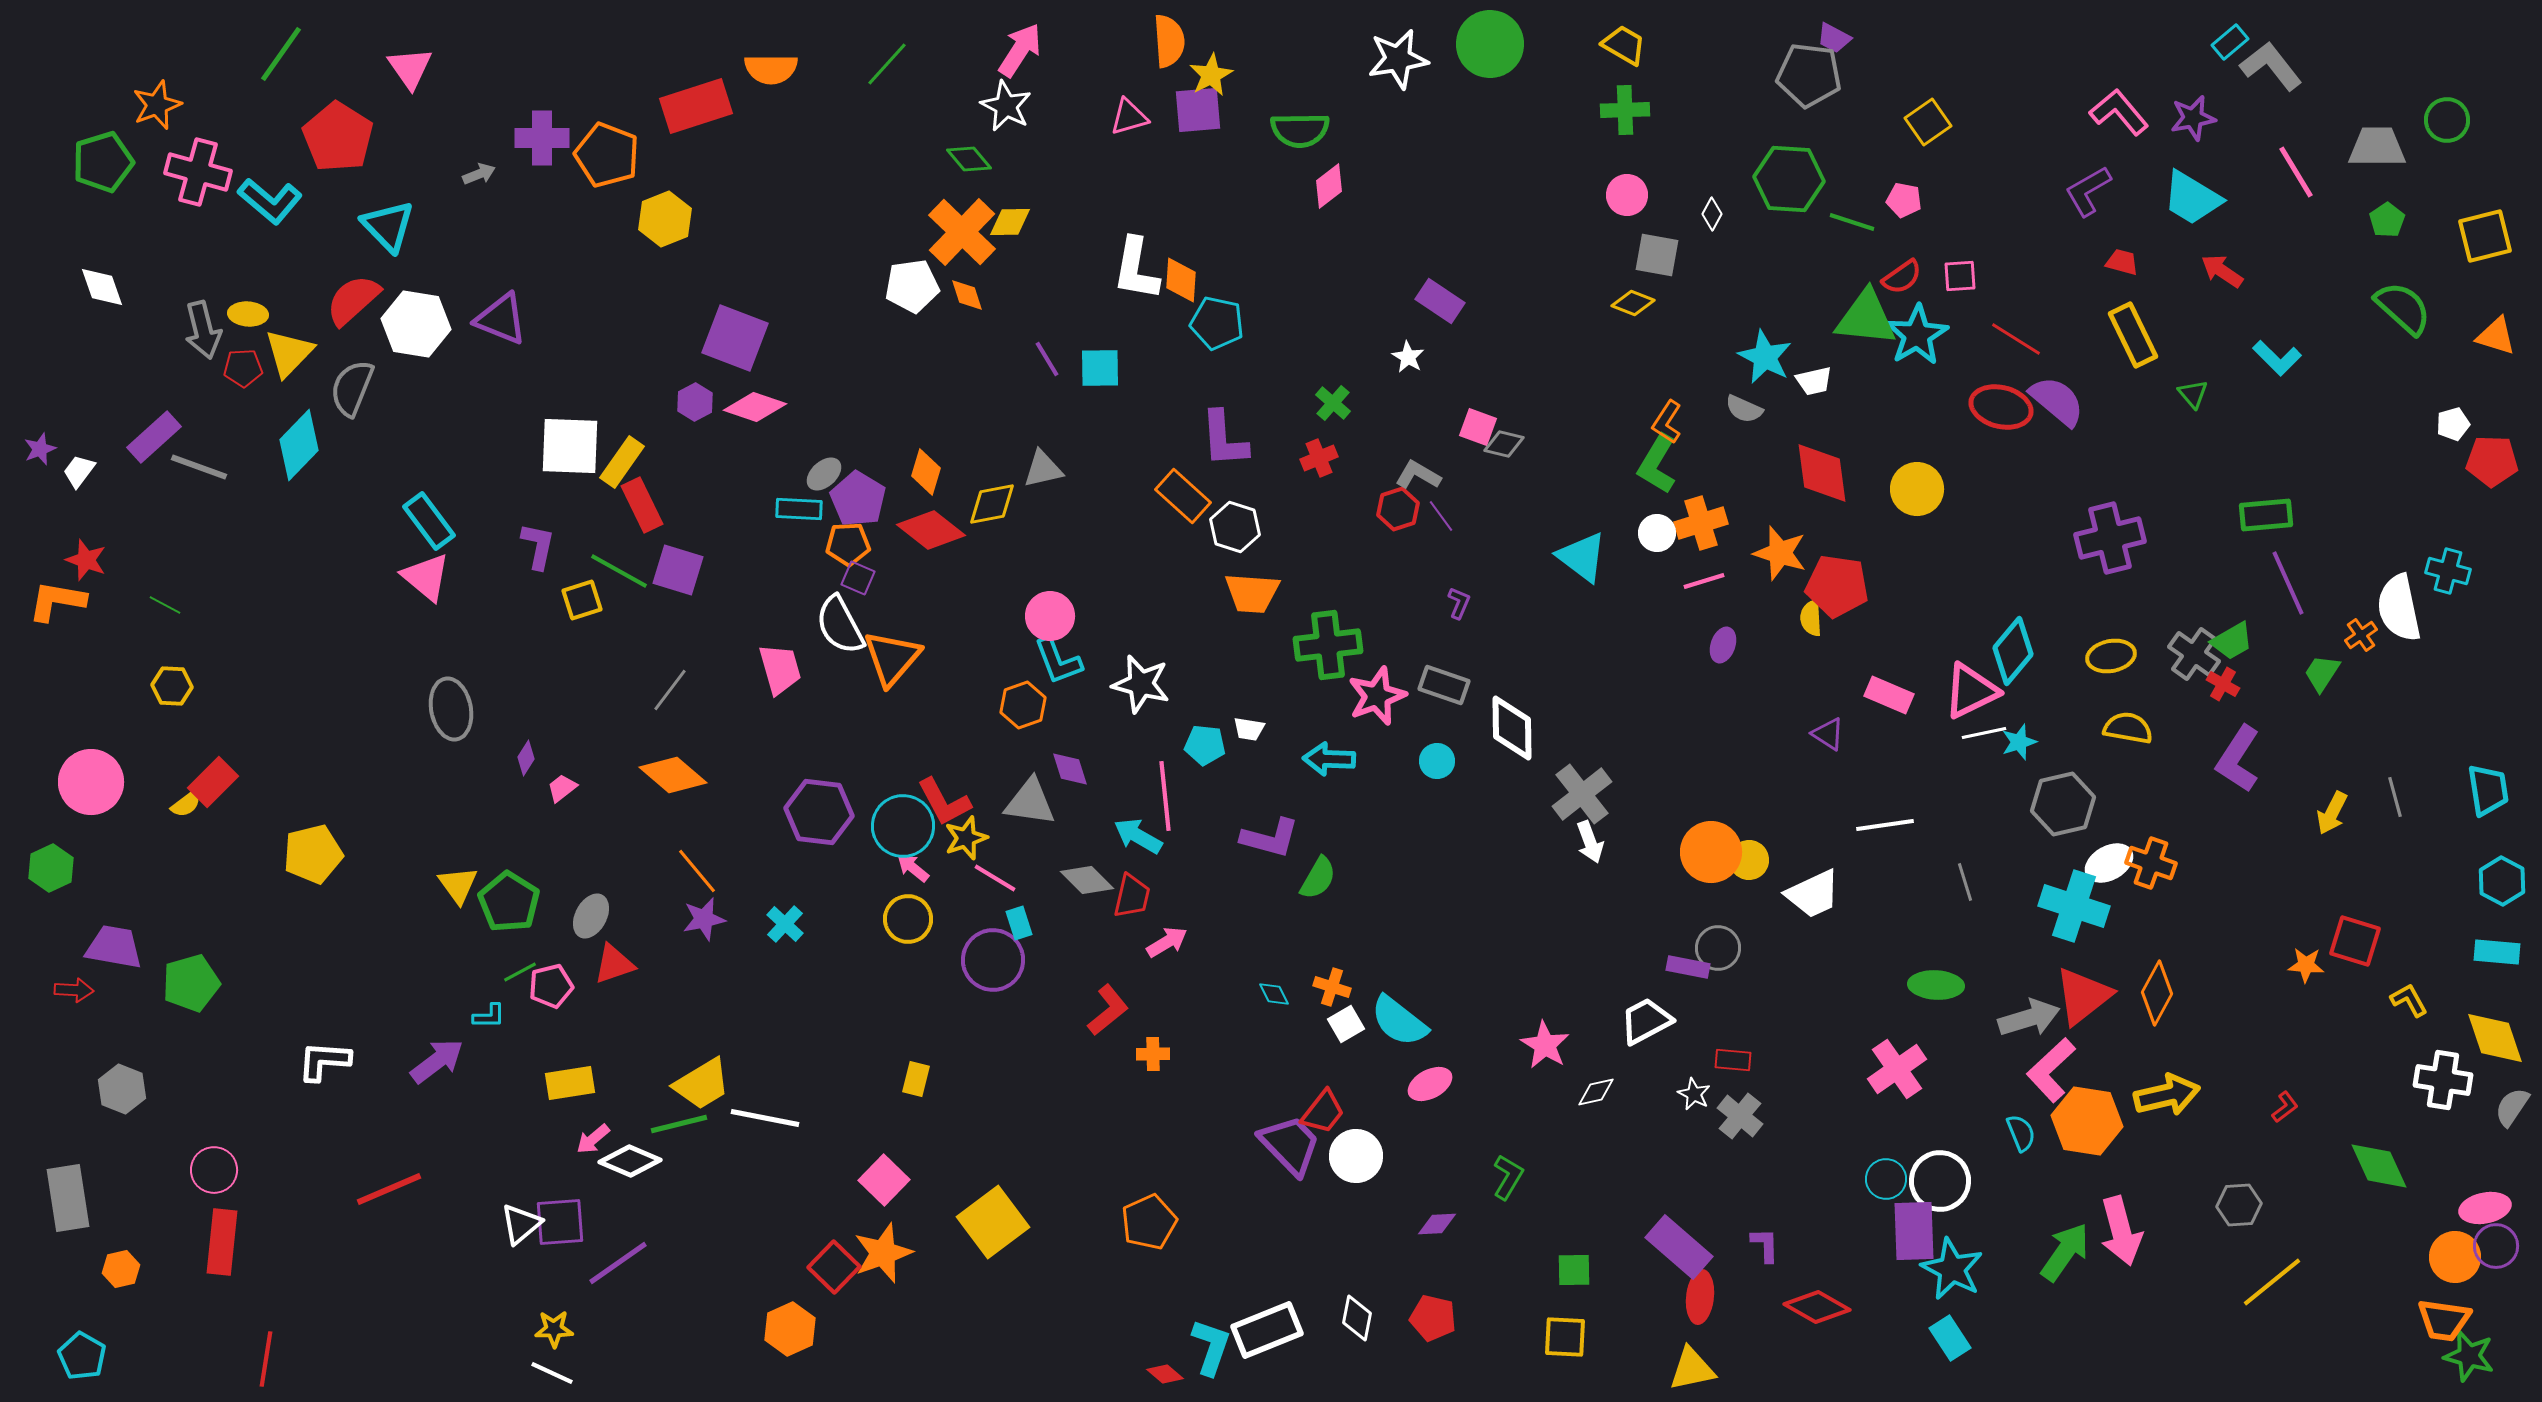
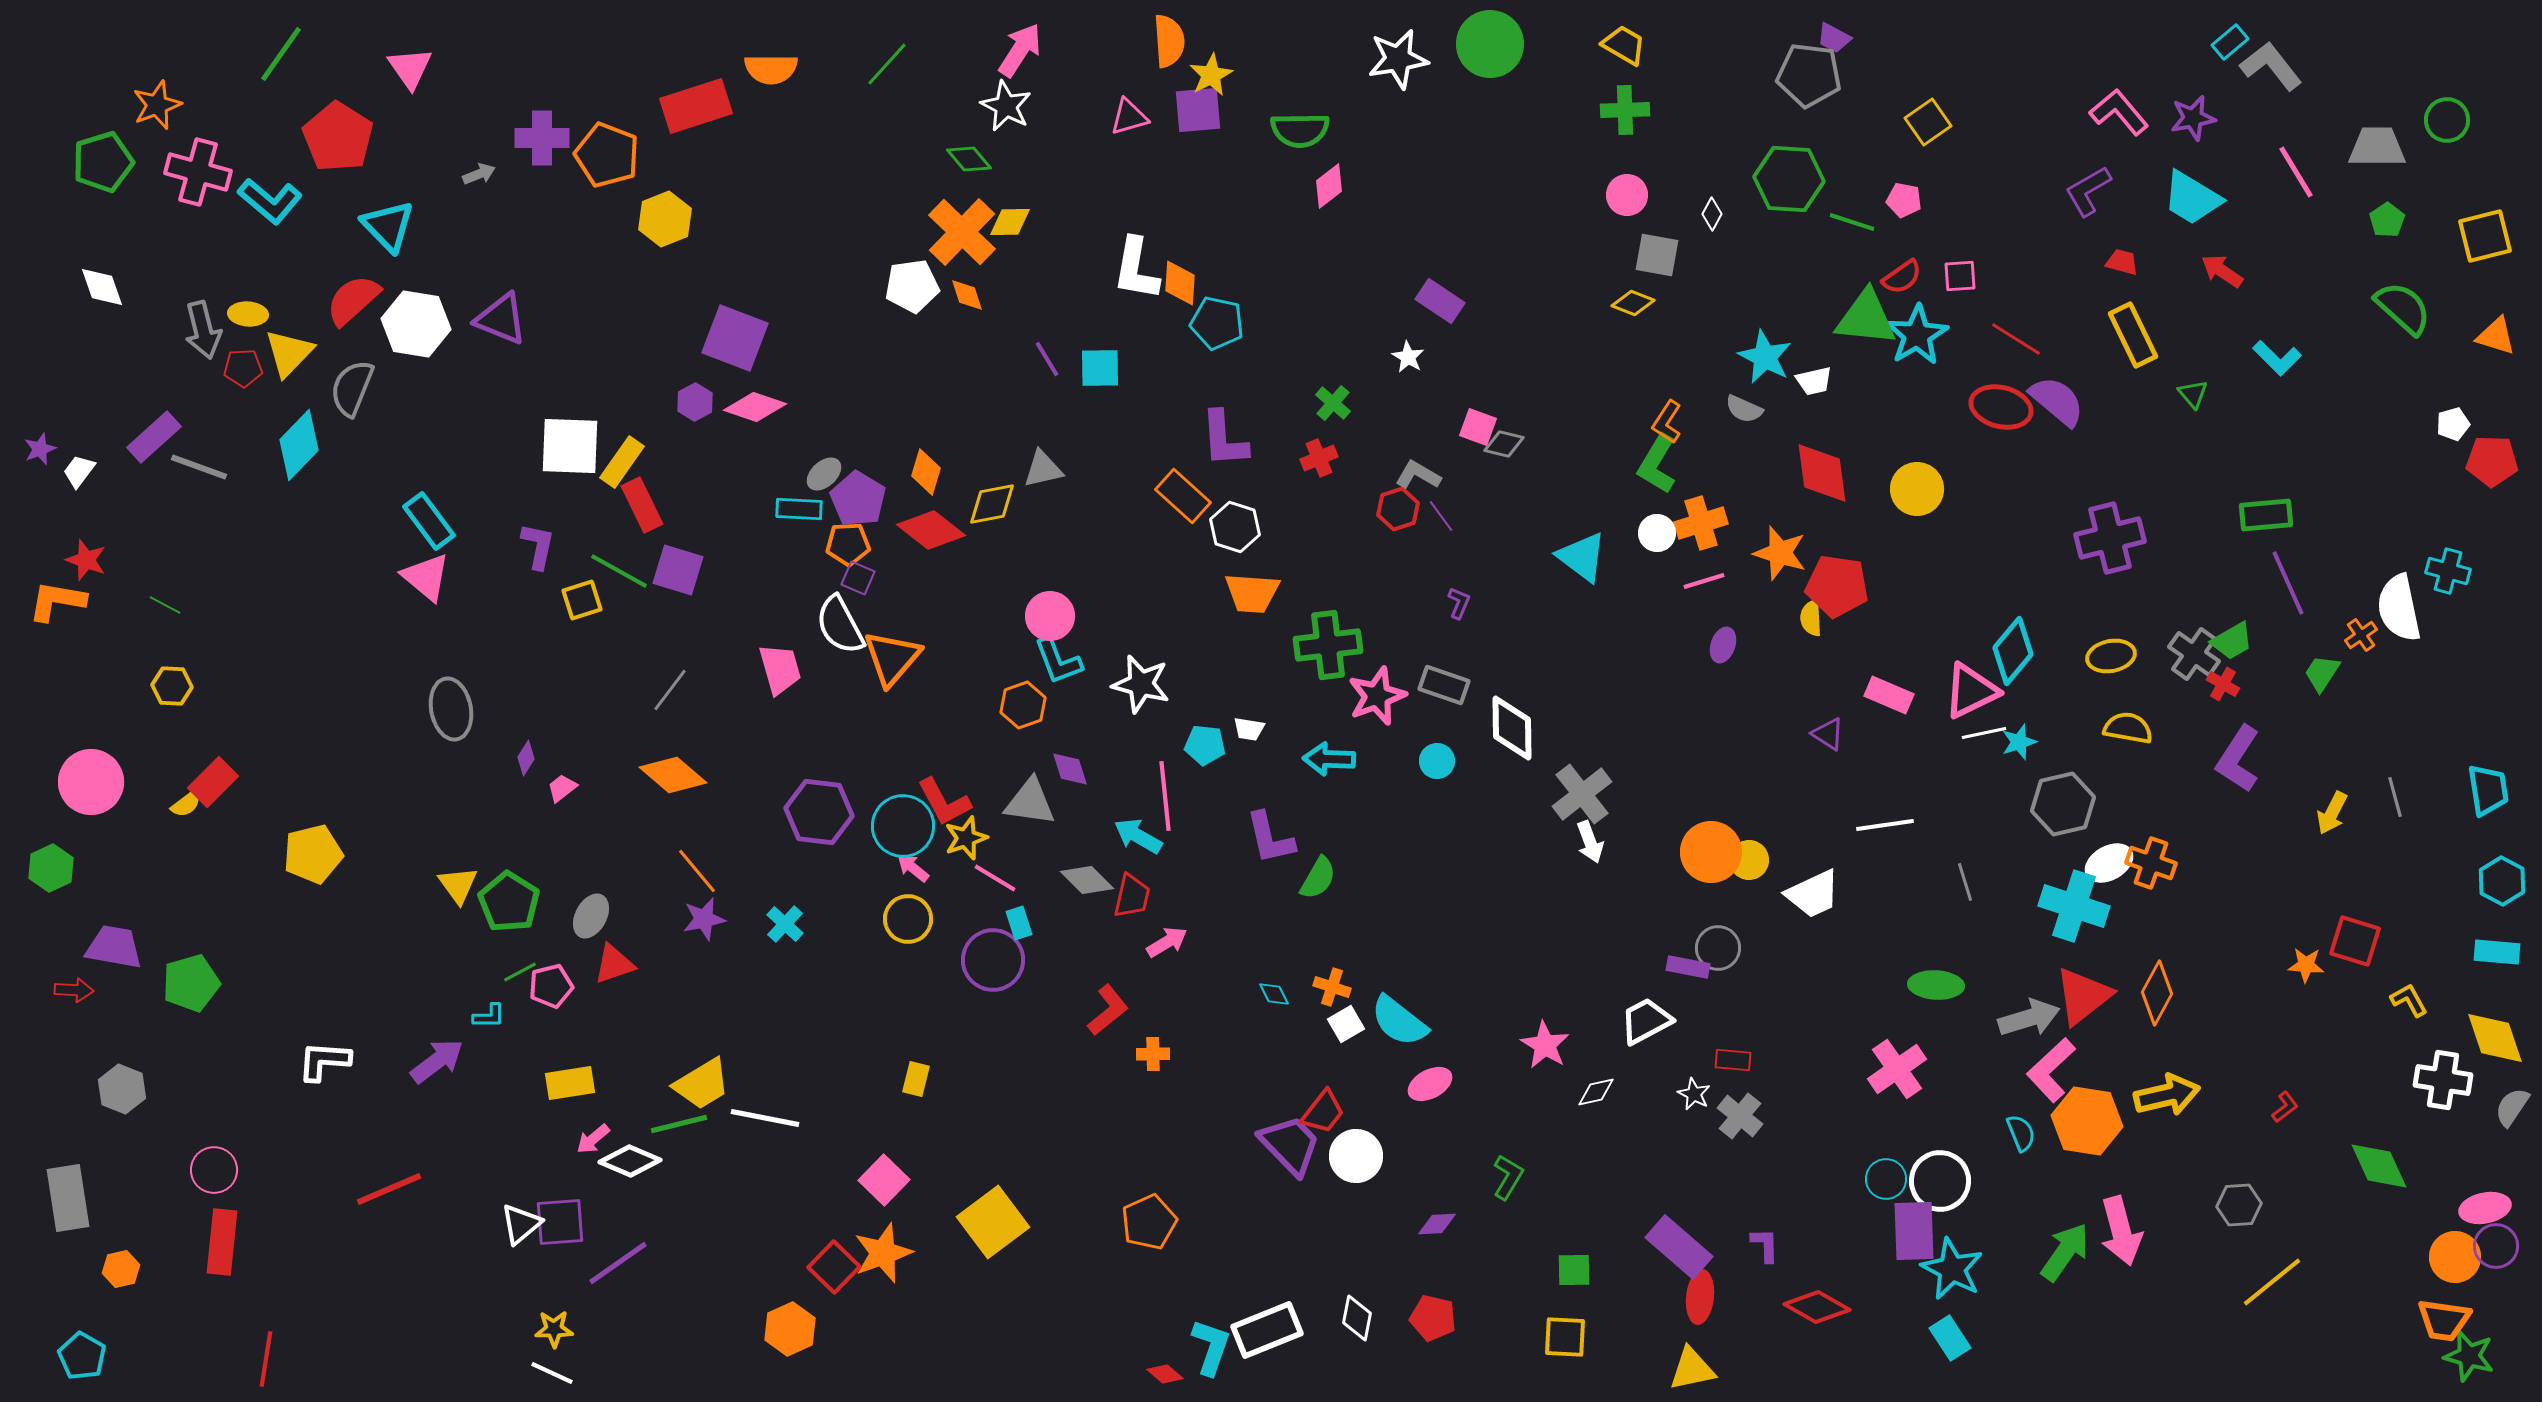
orange diamond at (1181, 280): moved 1 px left, 3 px down
purple L-shape at (1270, 838): rotated 62 degrees clockwise
